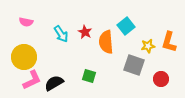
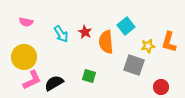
red circle: moved 8 px down
